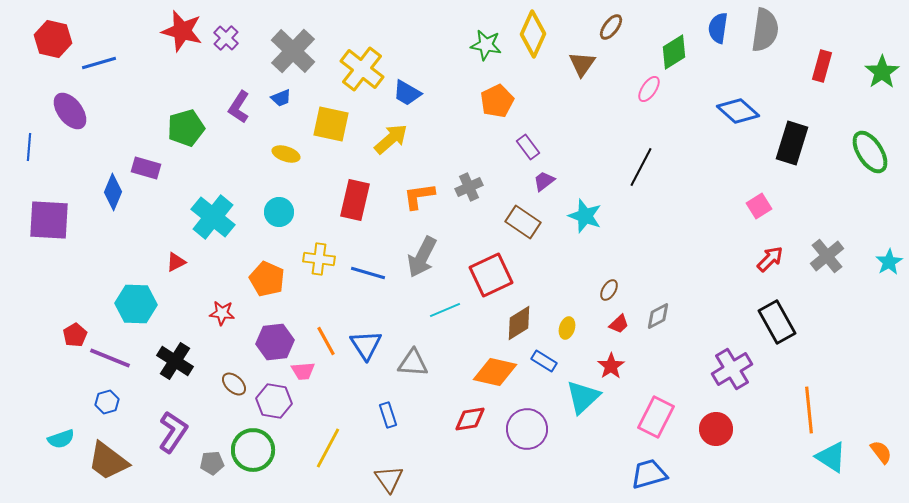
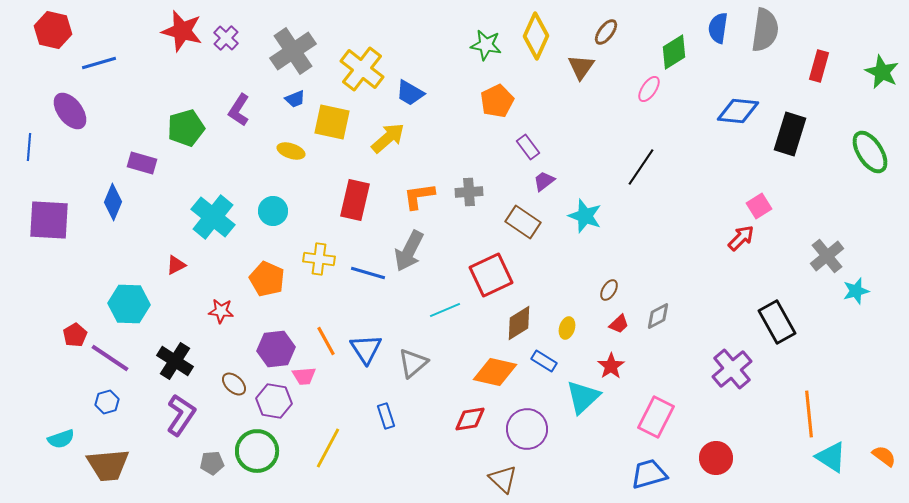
brown ellipse at (611, 27): moved 5 px left, 5 px down
yellow diamond at (533, 34): moved 3 px right, 2 px down
red hexagon at (53, 39): moved 9 px up
gray cross at (293, 51): rotated 12 degrees clockwise
brown triangle at (582, 64): moved 1 px left, 3 px down
red rectangle at (822, 66): moved 3 px left
green star at (882, 72): rotated 12 degrees counterclockwise
blue trapezoid at (407, 93): moved 3 px right
blue trapezoid at (281, 98): moved 14 px right, 1 px down
purple L-shape at (239, 107): moved 3 px down
blue diamond at (738, 111): rotated 36 degrees counterclockwise
yellow square at (331, 124): moved 1 px right, 2 px up
yellow arrow at (391, 139): moved 3 px left, 1 px up
black rectangle at (792, 143): moved 2 px left, 9 px up
yellow ellipse at (286, 154): moved 5 px right, 3 px up
black line at (641, 167): rotated 6 degrees clockwise
purple rectangle at (146, 168): moved 4 px left, 5 px up
gray cross at (469, 187): moved 5 px down; rotated 20 degrees clockwise
blue diamond at (113, 192): moved 10 px down
cyan circle at (279, 212): moved 6 px left, 1 px up
gray arrow at (422, 257): moved 13 px left, 6 px up
red arrow at (770, 259): moved 29 px left, 21 px up
red triangle at (176, 262): moved 3 px down
cyan star at (889, 262): moved 33 px left, 29 px down; rotated 16 degrees clockwise
cyan hexagon at (136, 304): moved 7 px left
red star at (222, 313): moved 1 px left, 2 px up
purple hexagon at (275, 342): moved 1 px right, 7 px down
blue triangle at (366, 345): moved 4 px down
purple line at (110, 358): rotated 12 degrees clockwise
gray triangle at (413, 363): rotated 44 degrees counterclockwise
purple cross at (732, 369): rotated 9 degrees counterclockwise
pink trapezoid at (303, 371): moved 1 px right, 5 px down
orange line at (809, 410): moved 4 px down
blue rectangle at (388, 415): moved 2 px left, 1 px down
red circle at (716, 429): moved 29 px down
purple L-shape at (173, 432): moved 8 px right, 17 px up
green circle at (253, 450): moved 4 px right, 1 px down
orange semicircle at (881, 452): moved 3 px right, 4 px down; rotated 15 degrees counterclockwise
brown trapezoid at (108, 461): moved 4 px down; rotated 42 degrees counterclockwise
brown triangle at (389, 479): moved 114 px right; rotated 12 degrees counterclockwise
